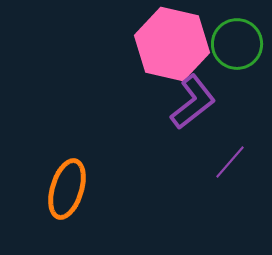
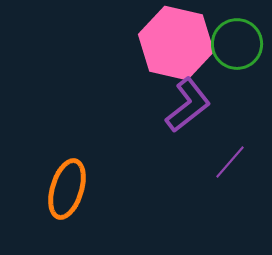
pink hexagon: moved 4 px right, 1 px up
purple L-shape: moved 5 px left, 3 px down
